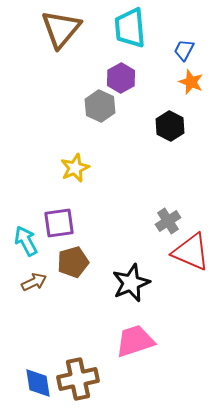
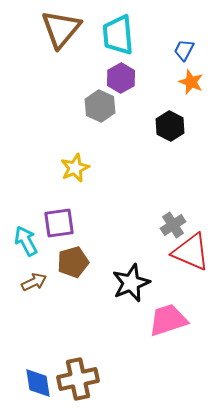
cyan trapezoid: moved 12 px left, 7 px down
gray cross: moved 5 px right, 4 px down
pink trapezoid: moved 33 px right, 21 px up
